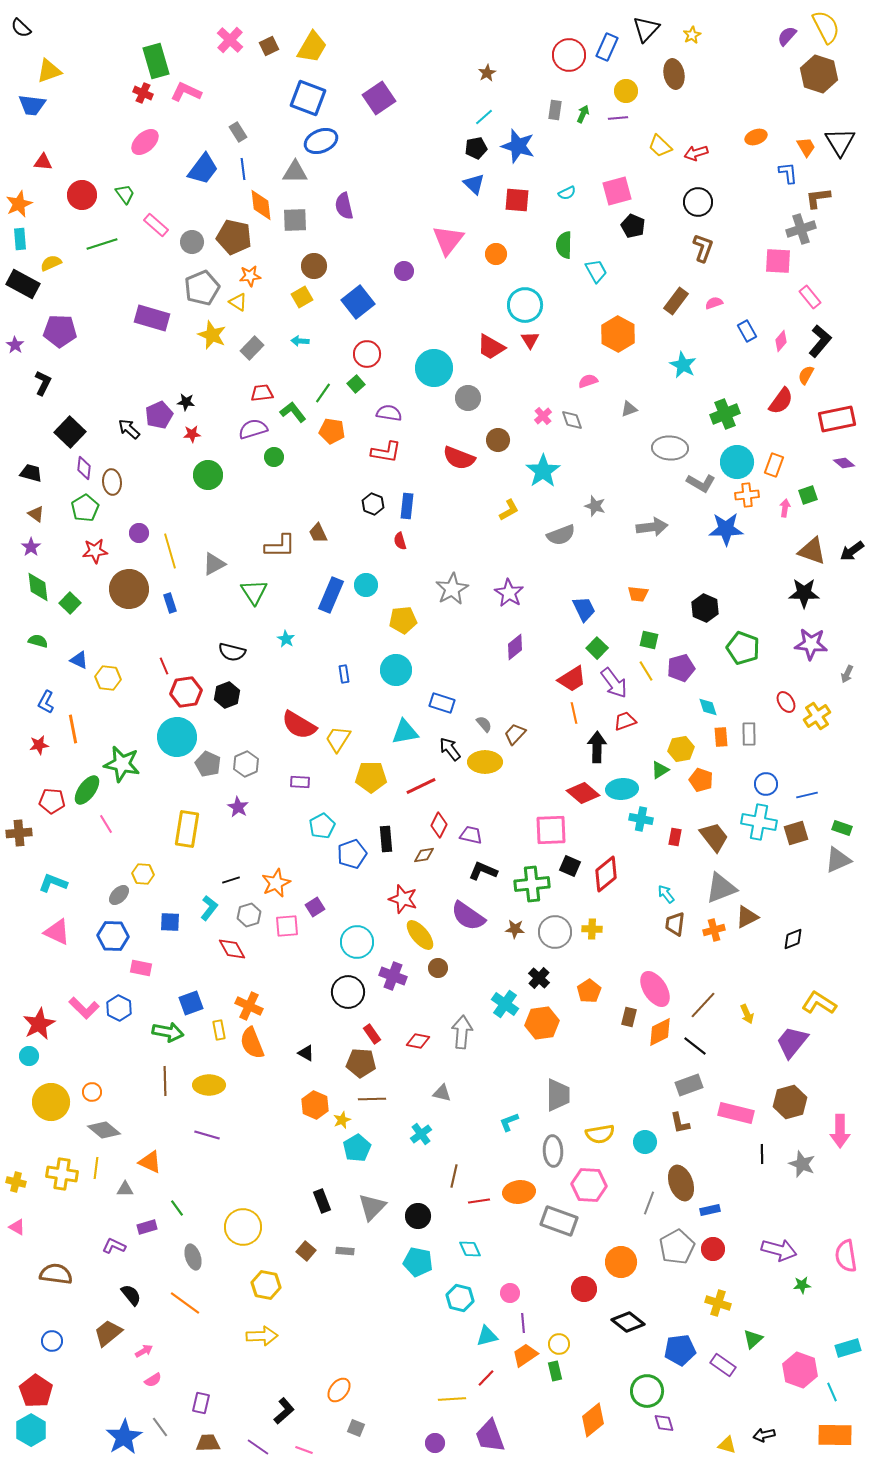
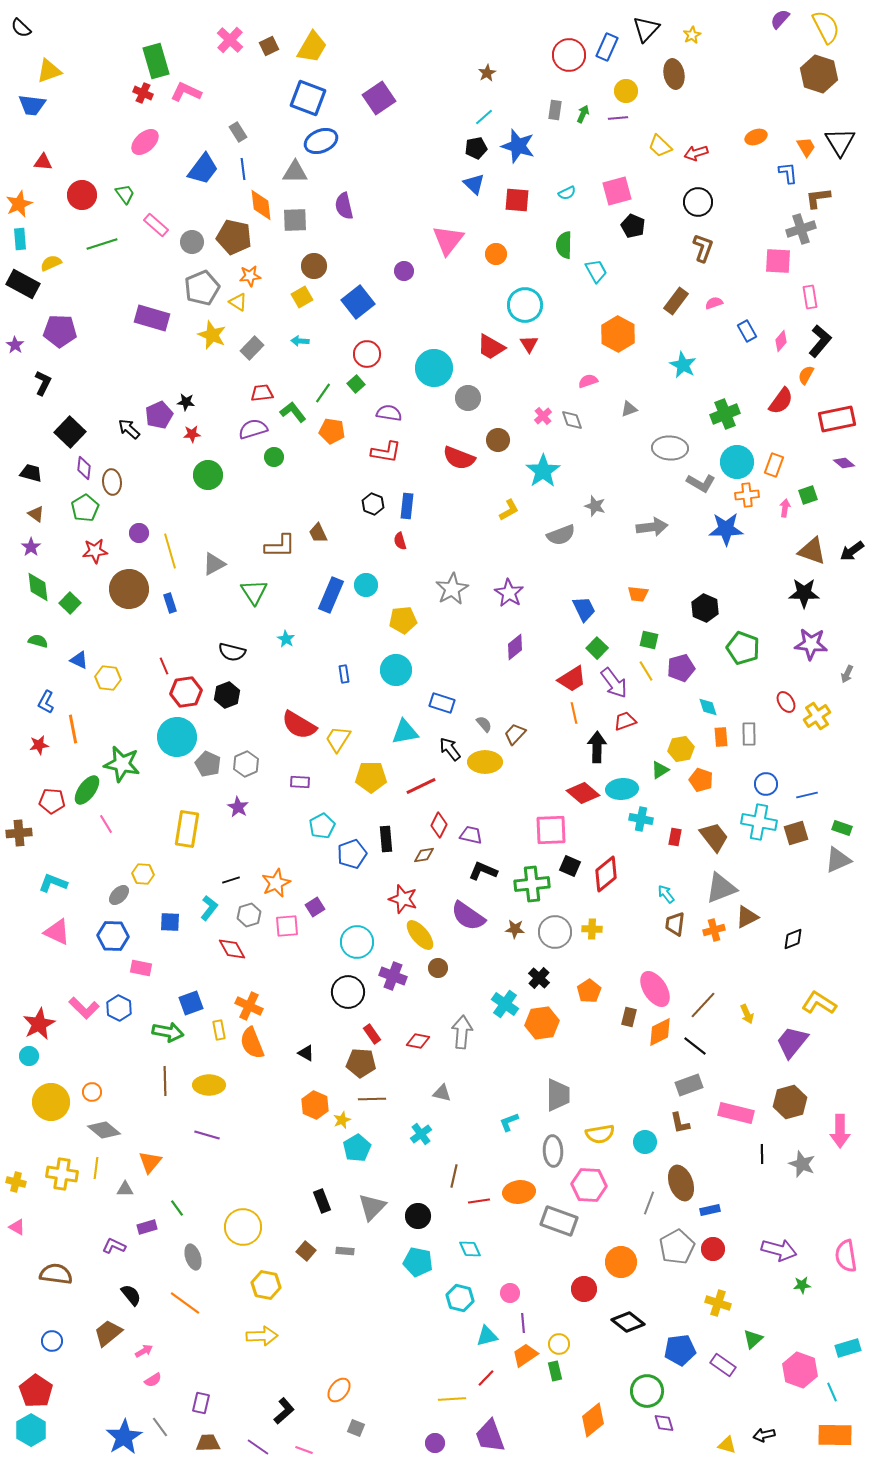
purple semicircle at (787, 36): moved 7 px left, 17 px up
pink rectangle at (810, 297): rotated 30 degrees clockwise
red triangle at (530, 340): moved 1 px left, 4 px down
orange triangle at (150, 1162): rotated 45 degrees clockwise
